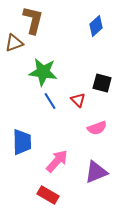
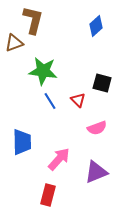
green star: moved 1 px up
pink arrow: moved 2 px right, 2 px up
red rectangle: rotated 75 degrees clockwise
